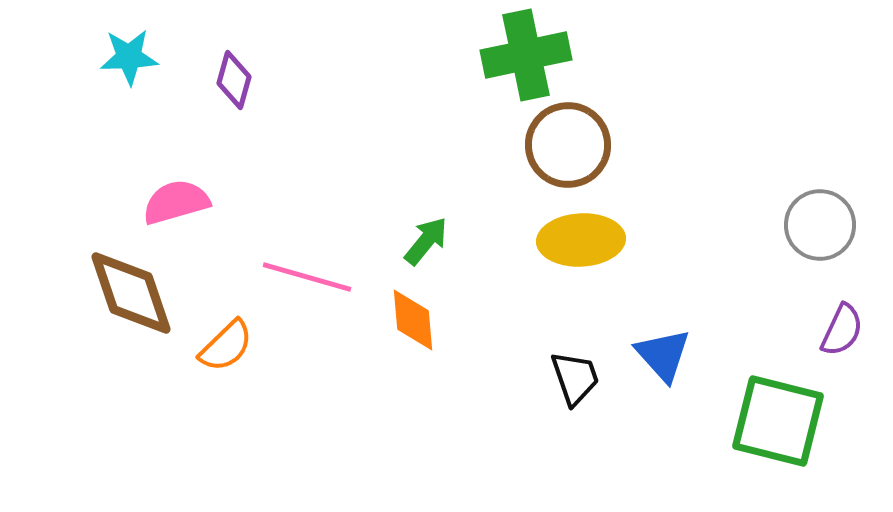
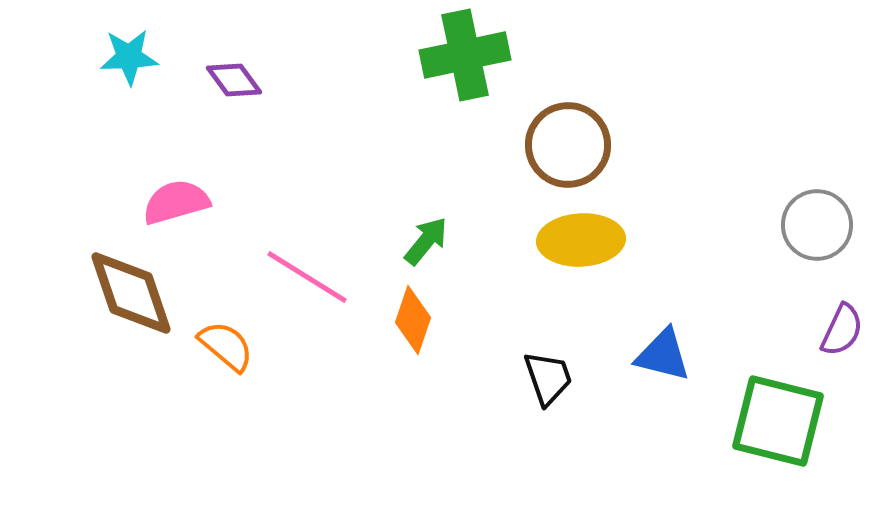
green cross: moved 61 px left
purple diamond: rotated 52 degrees counterclockwise
gray circle: moved 3 px left
pink line: rotated 16 degrees clockwise
orange diamond: rotated 24 degrees clockwise
orange semicircle: rotated 96 degrees counterclockwise
blue triangle: rotated 34 degrees counterclockwise
black trapezoid: moved 27 px left
